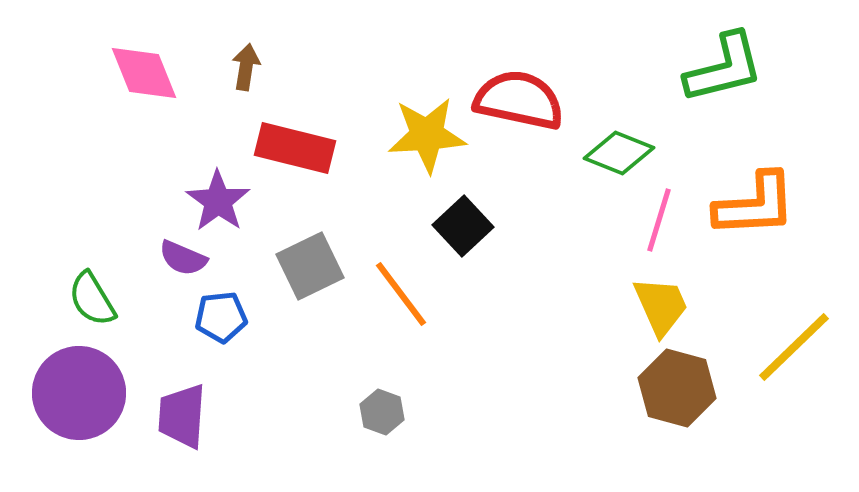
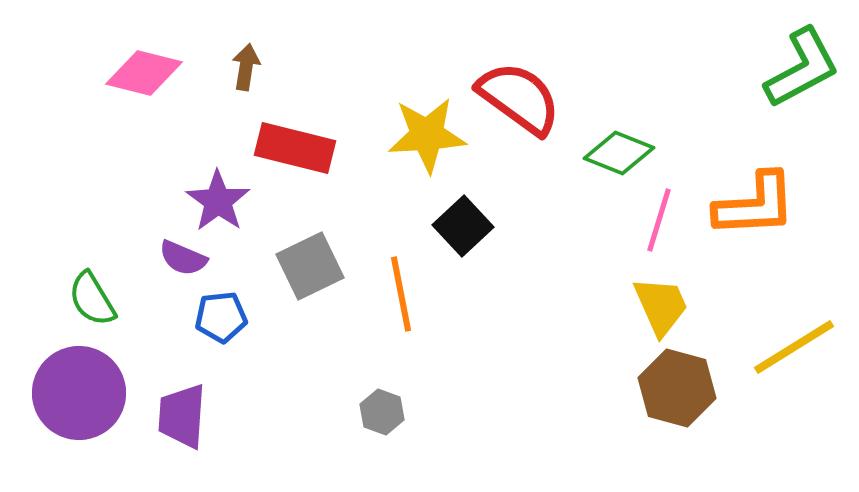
green L-shape: moved 78 px right; rotated 14 degrees counterclockwise
pink diamond: rotated 54 degrees counterclockwise
red semicircle: moved 2 px up; rotated 24 degrees clockwise
orange line: rotated 26 degrees clockwise
yellow line: rotated 12 degrees clockwise
